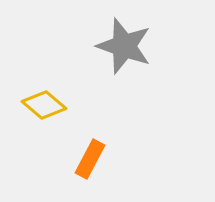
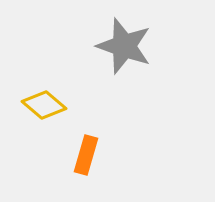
orange rectangle: moved 4 px left, 4 px up; rotated 12 degrees counterclockwise
